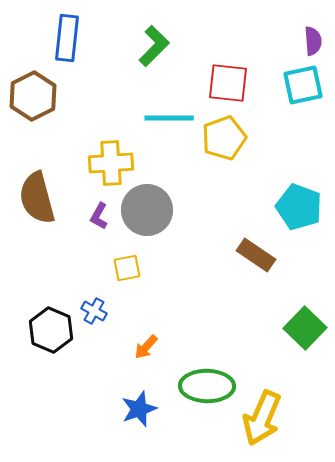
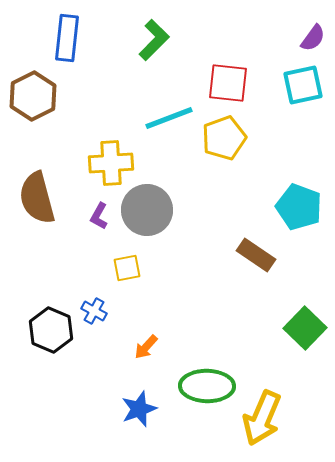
purple semicircle: moved 3 px up; rotated 40 degrees clockwise
green L-shape: moved 6 px up
cyan line: rotated 21 degrees counterclockwise
